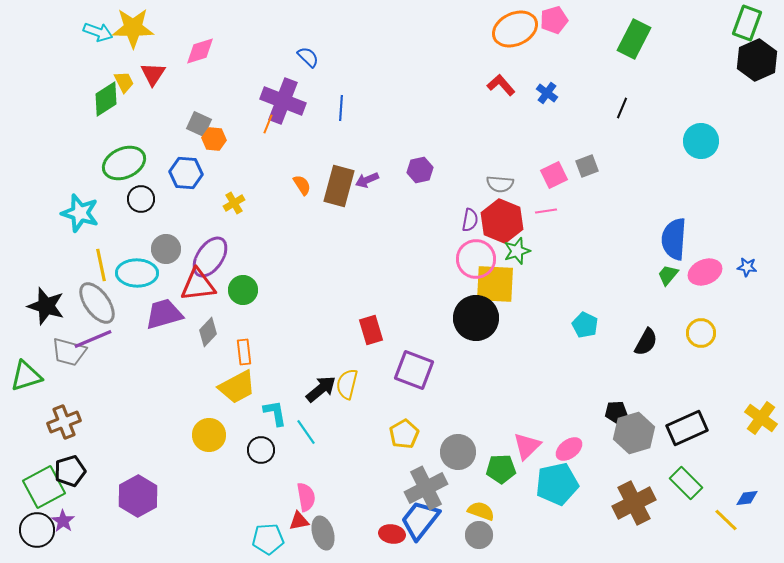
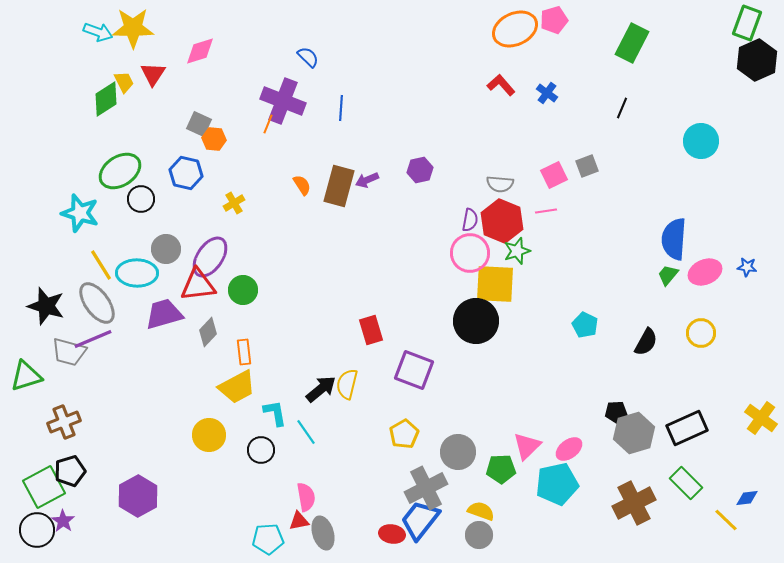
green rectangle at (634, 39): moved 2 px left, 4 px down
green ellipse at (124, 163): moved 4 px left, 8 px down; rotated 9 degrees counterclockwise
blue hexagon at (186, 173): rotated 8 degrees clockwise
pink circle at (476, 259): moved 6 px left, 6 px up
yellow line at (101, 265): rotated 20 degrees counterclockwise
black circle at (476, 318): moved 3 px down
